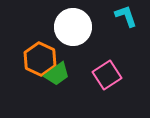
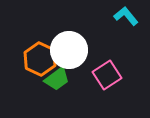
cyan L-shape: rotated 20 degrees counterclockwise
white circle: moved 4 px left, 23 px down
green trapezoid: moved 5 px down
